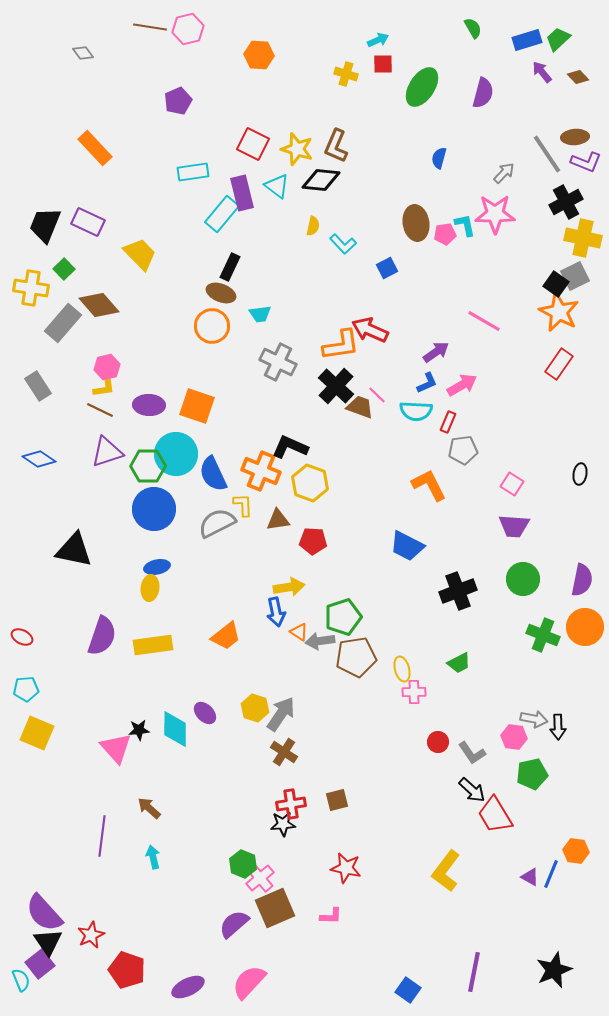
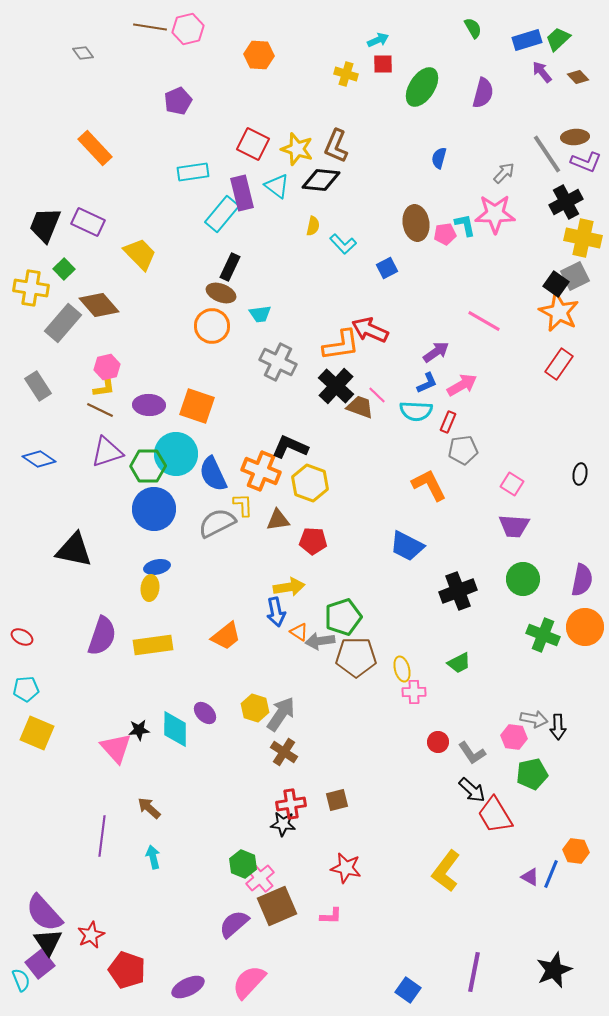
brown pentagon at (356, 657): rotated 9 degrees clockwise
black star at (283, 824): rotated 10 degrees clockwise
brown square at (275, 908): moved 2 px right, 2 px up
